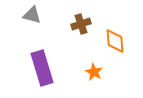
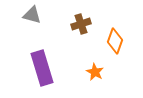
orange diamond: rotated 25 degrees clockwise
orange star: moved 1 px right
